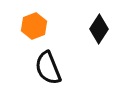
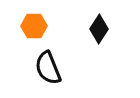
orange hexagon: rotated 20 degrees clockwise
